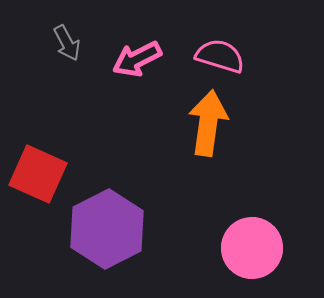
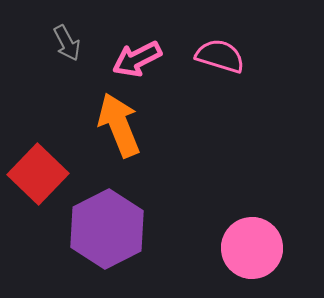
orange arrow: moved 89 px left, 2 px down; rotated 30 degrees counterclockwise
red square: rotated 20 degrees clockwise
